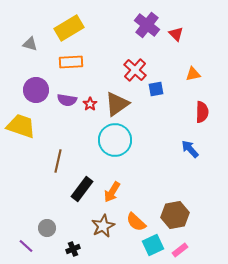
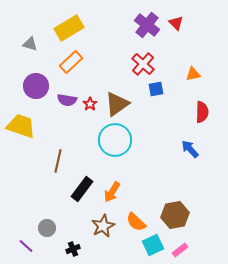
red triangle: moved 11 px up
orange rectangle: rotated 40 degrees counterclockwise
red cross: moved 8 px right, 6 px up
purple circle: moved 4 px up
